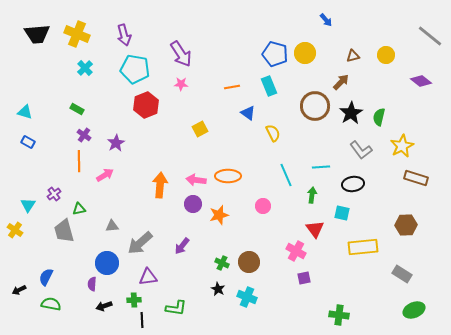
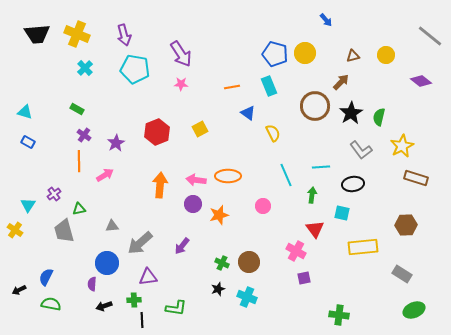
red hexagon at (146, 105): moved 11 px right, 27 px down
black star at (218, 289): rotated 24 degrees clockwise
